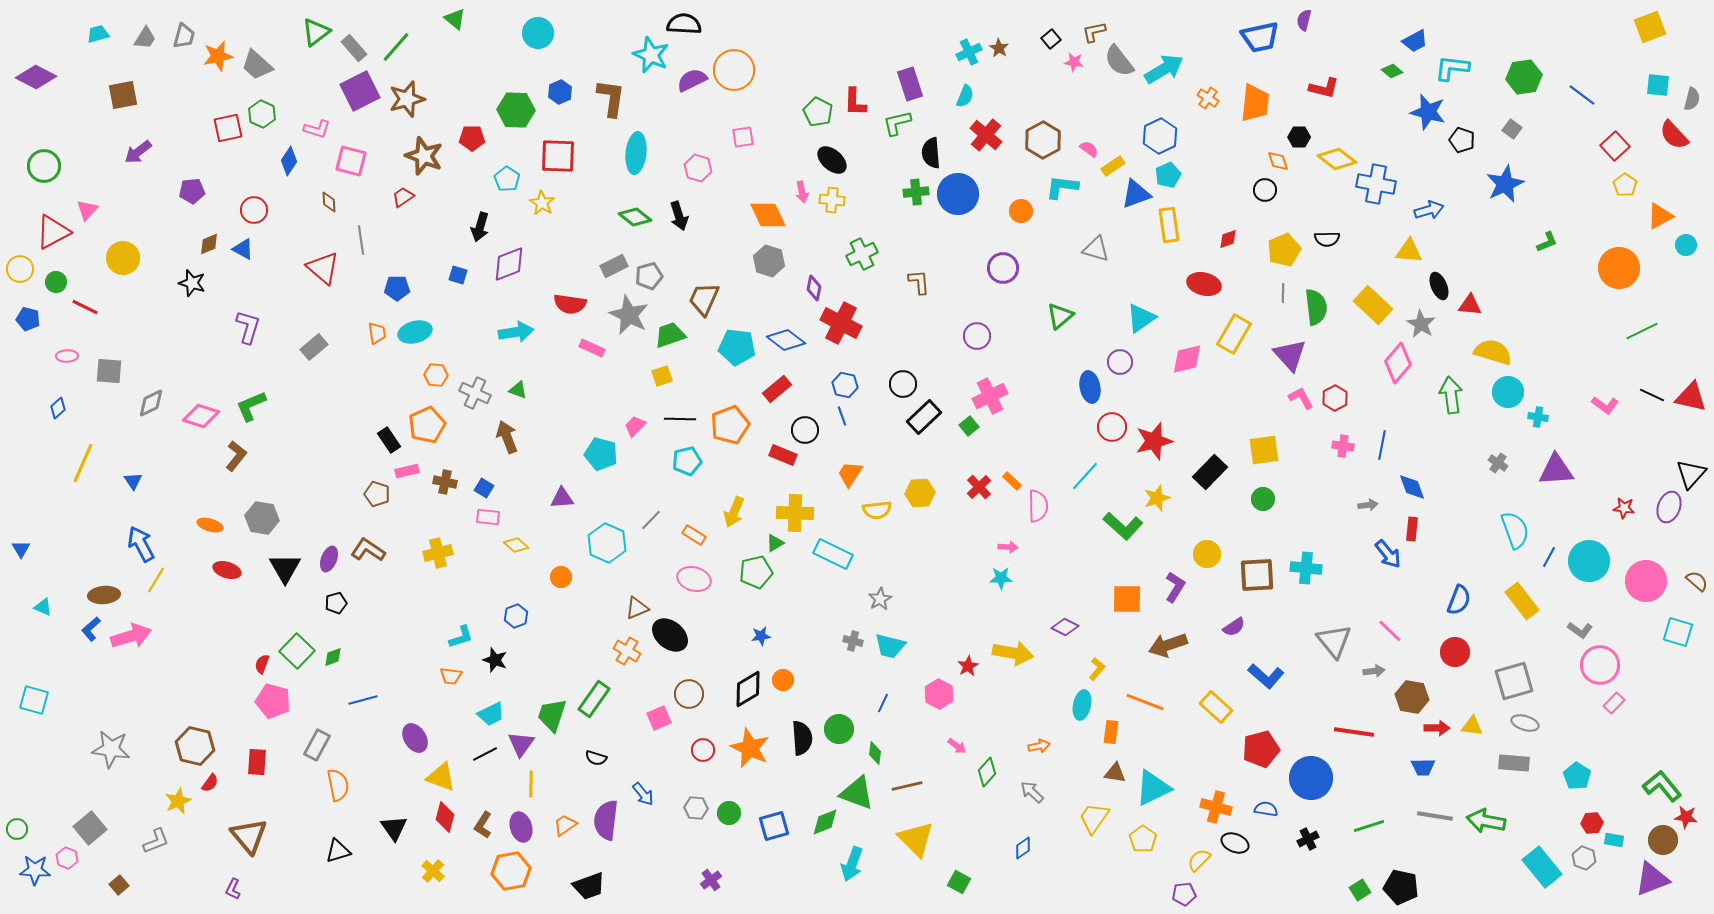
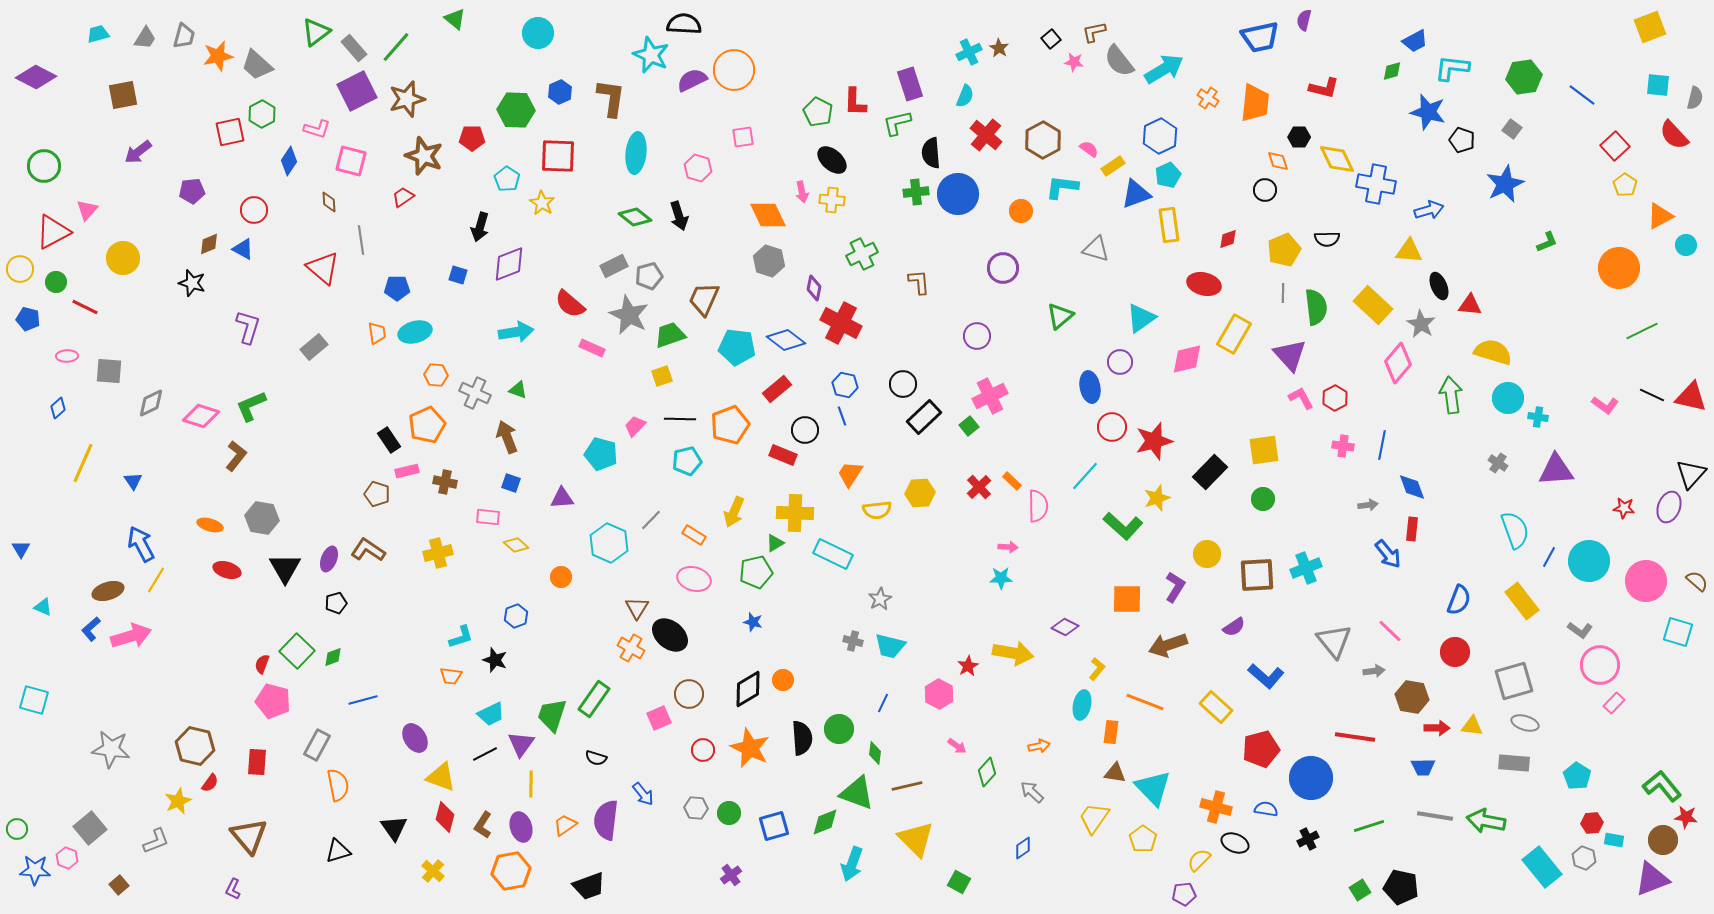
green diamond at (1392, 71): rotated 55 degrees counterclockwise
purple square at (360, 91): moved 3 px left
gray semicircle at (1692, 99): moved 3 px right, 1 px up
green hexagon at (262, 114): rotated 8 degrees clockwise
red square at (228, 128): moved 2 px right, 4 px down
yellow diamond at (1337, 159): rotated 27 degrees clockwise
red semicircle at (570, 304): rotated 32 degrees clockwise
cyan circle at (1508, 392): moved 6 px down
blue square at (484, 488): moved 27 px right, 5 px up; rotated 12 degrees counterclockwise
cyan hexagon at (607, 543): moved 2 px right
cyan cross at (1306, 568): rotated 28 degrees counterclockwise
brown ellipse at (104, 595): moved 4 px right, 4 px up; rotated 12 degrees counterclockwise
brown triangle at (637, 608): rotated 35 degrees counterclockwise
blue star at (761, 636): moved 8 px left, 14 px up; rotated 24 degrees clockwise
orange cross at (627, 651): moved 4 px right, 3 px up
red line at (1354, 732): moved 1 px right, 5 px down
cyan triangle at (1153, 788): rotated 48 degrees counterclockwise
purple cross at (711, 880): moved 20 px right, 5 px up
